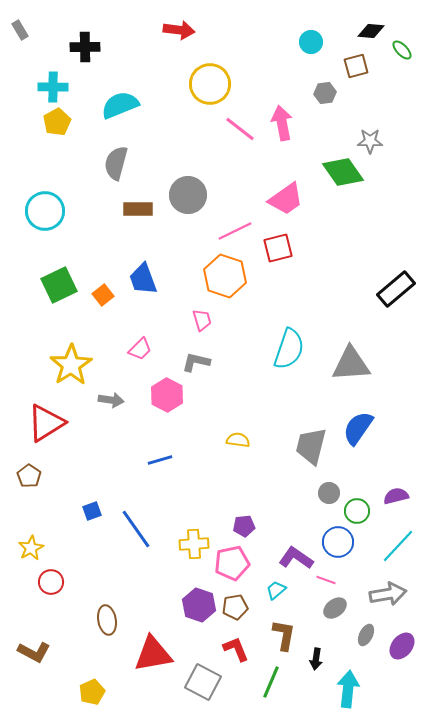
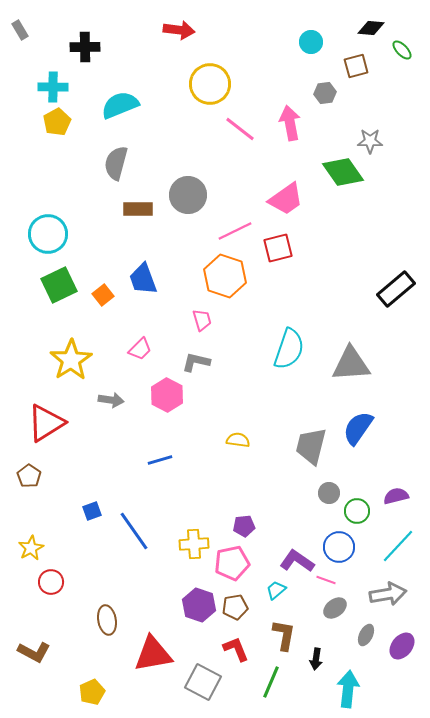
black diamond at (371, 31): moved 3 px up
pink arrow at (282, 123): moved 8 px right
cyan circle at (45, 211): moved 3 px right, 23 px down
yellow star at (71, 365): moved 5 px up
blue line at (136, 529): moved 2 px left, 2 px down
blue circle at (338, 542): moved 1 px right, 5 px down
purple L-shape at (296, 558): moved 1 px right, 3 px down
